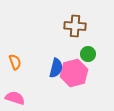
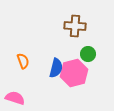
orange semicircle: moved 8 px right, 1 px up
